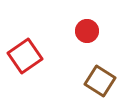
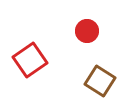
red square: moved 5 px right, 4 px down
